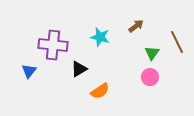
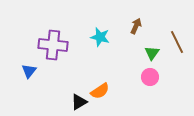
brown arrow: rotated 28 degrees counterclockwise
black triangle: moved 33 px down
